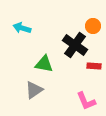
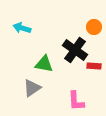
orange circle: moved 1 px right, 1 px down
black cross: moved 5 px down
gray triangle: moved 2 px left, 2 px up
pink L-shape: moved 10 px left; rotated 20 degrees clockwise
